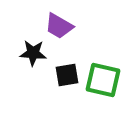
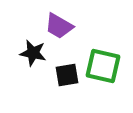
black star: rotated 8 degrees clockwise
green square: moved 14 px up
